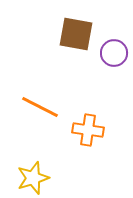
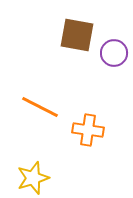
brown square: moved 1 px right, 1 px down
